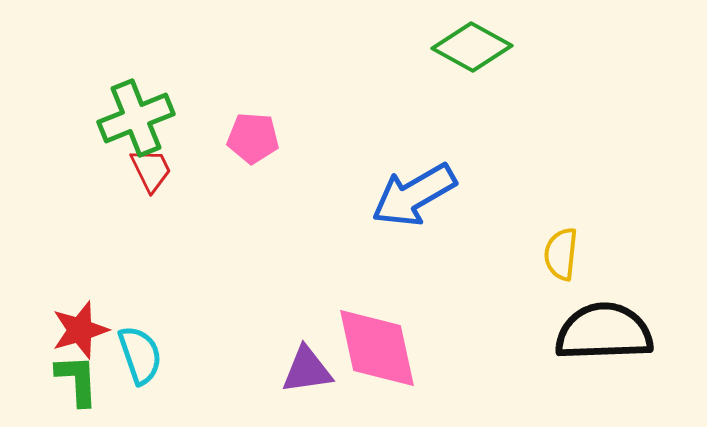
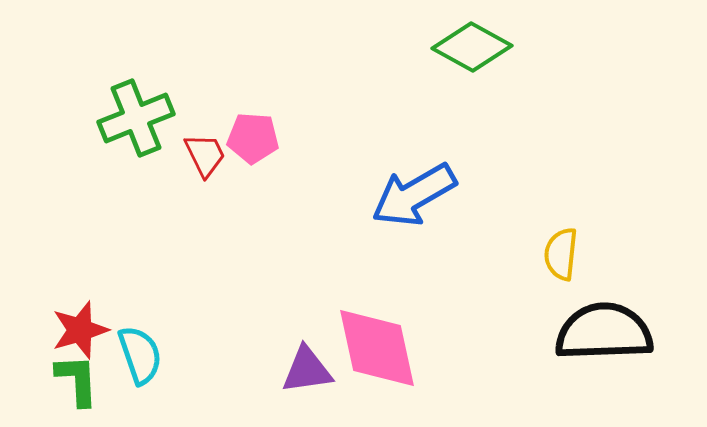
red trapezoid: moved 54 px right, 15 px up
